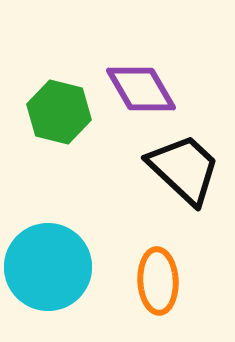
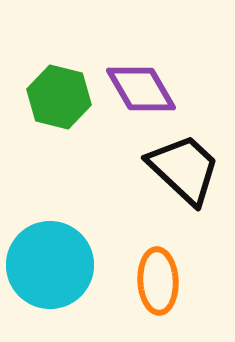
green hexagon: moved 15 px up
cyan circle: moved 2 px right, 2 px up
